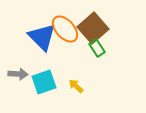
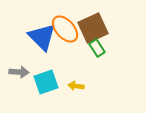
brown square: rotated 16 degrees clockwise
gray arrow: moved 1 px right, 2 px up
cyan square: moved 2 px right
yellow arrow: rotated 35 degrees counterclockwise
